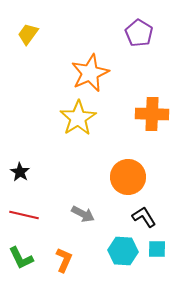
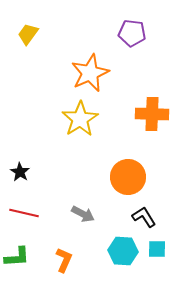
purple pentagon: moved 7 px left; rotated 24 degrees counterclockwise
yellow star: moved 2 px right, 1 px down
red line: moved 2 px up
green L-shape: moved 4 px left, 1 px up; rotated 68 degrees counterclockwise
